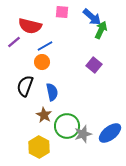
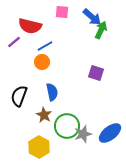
purple square: moved 2 px right, 8 px down; rotated 21 degrees counterclockwise
black semicircle: moved 6 px left, 10 px down
